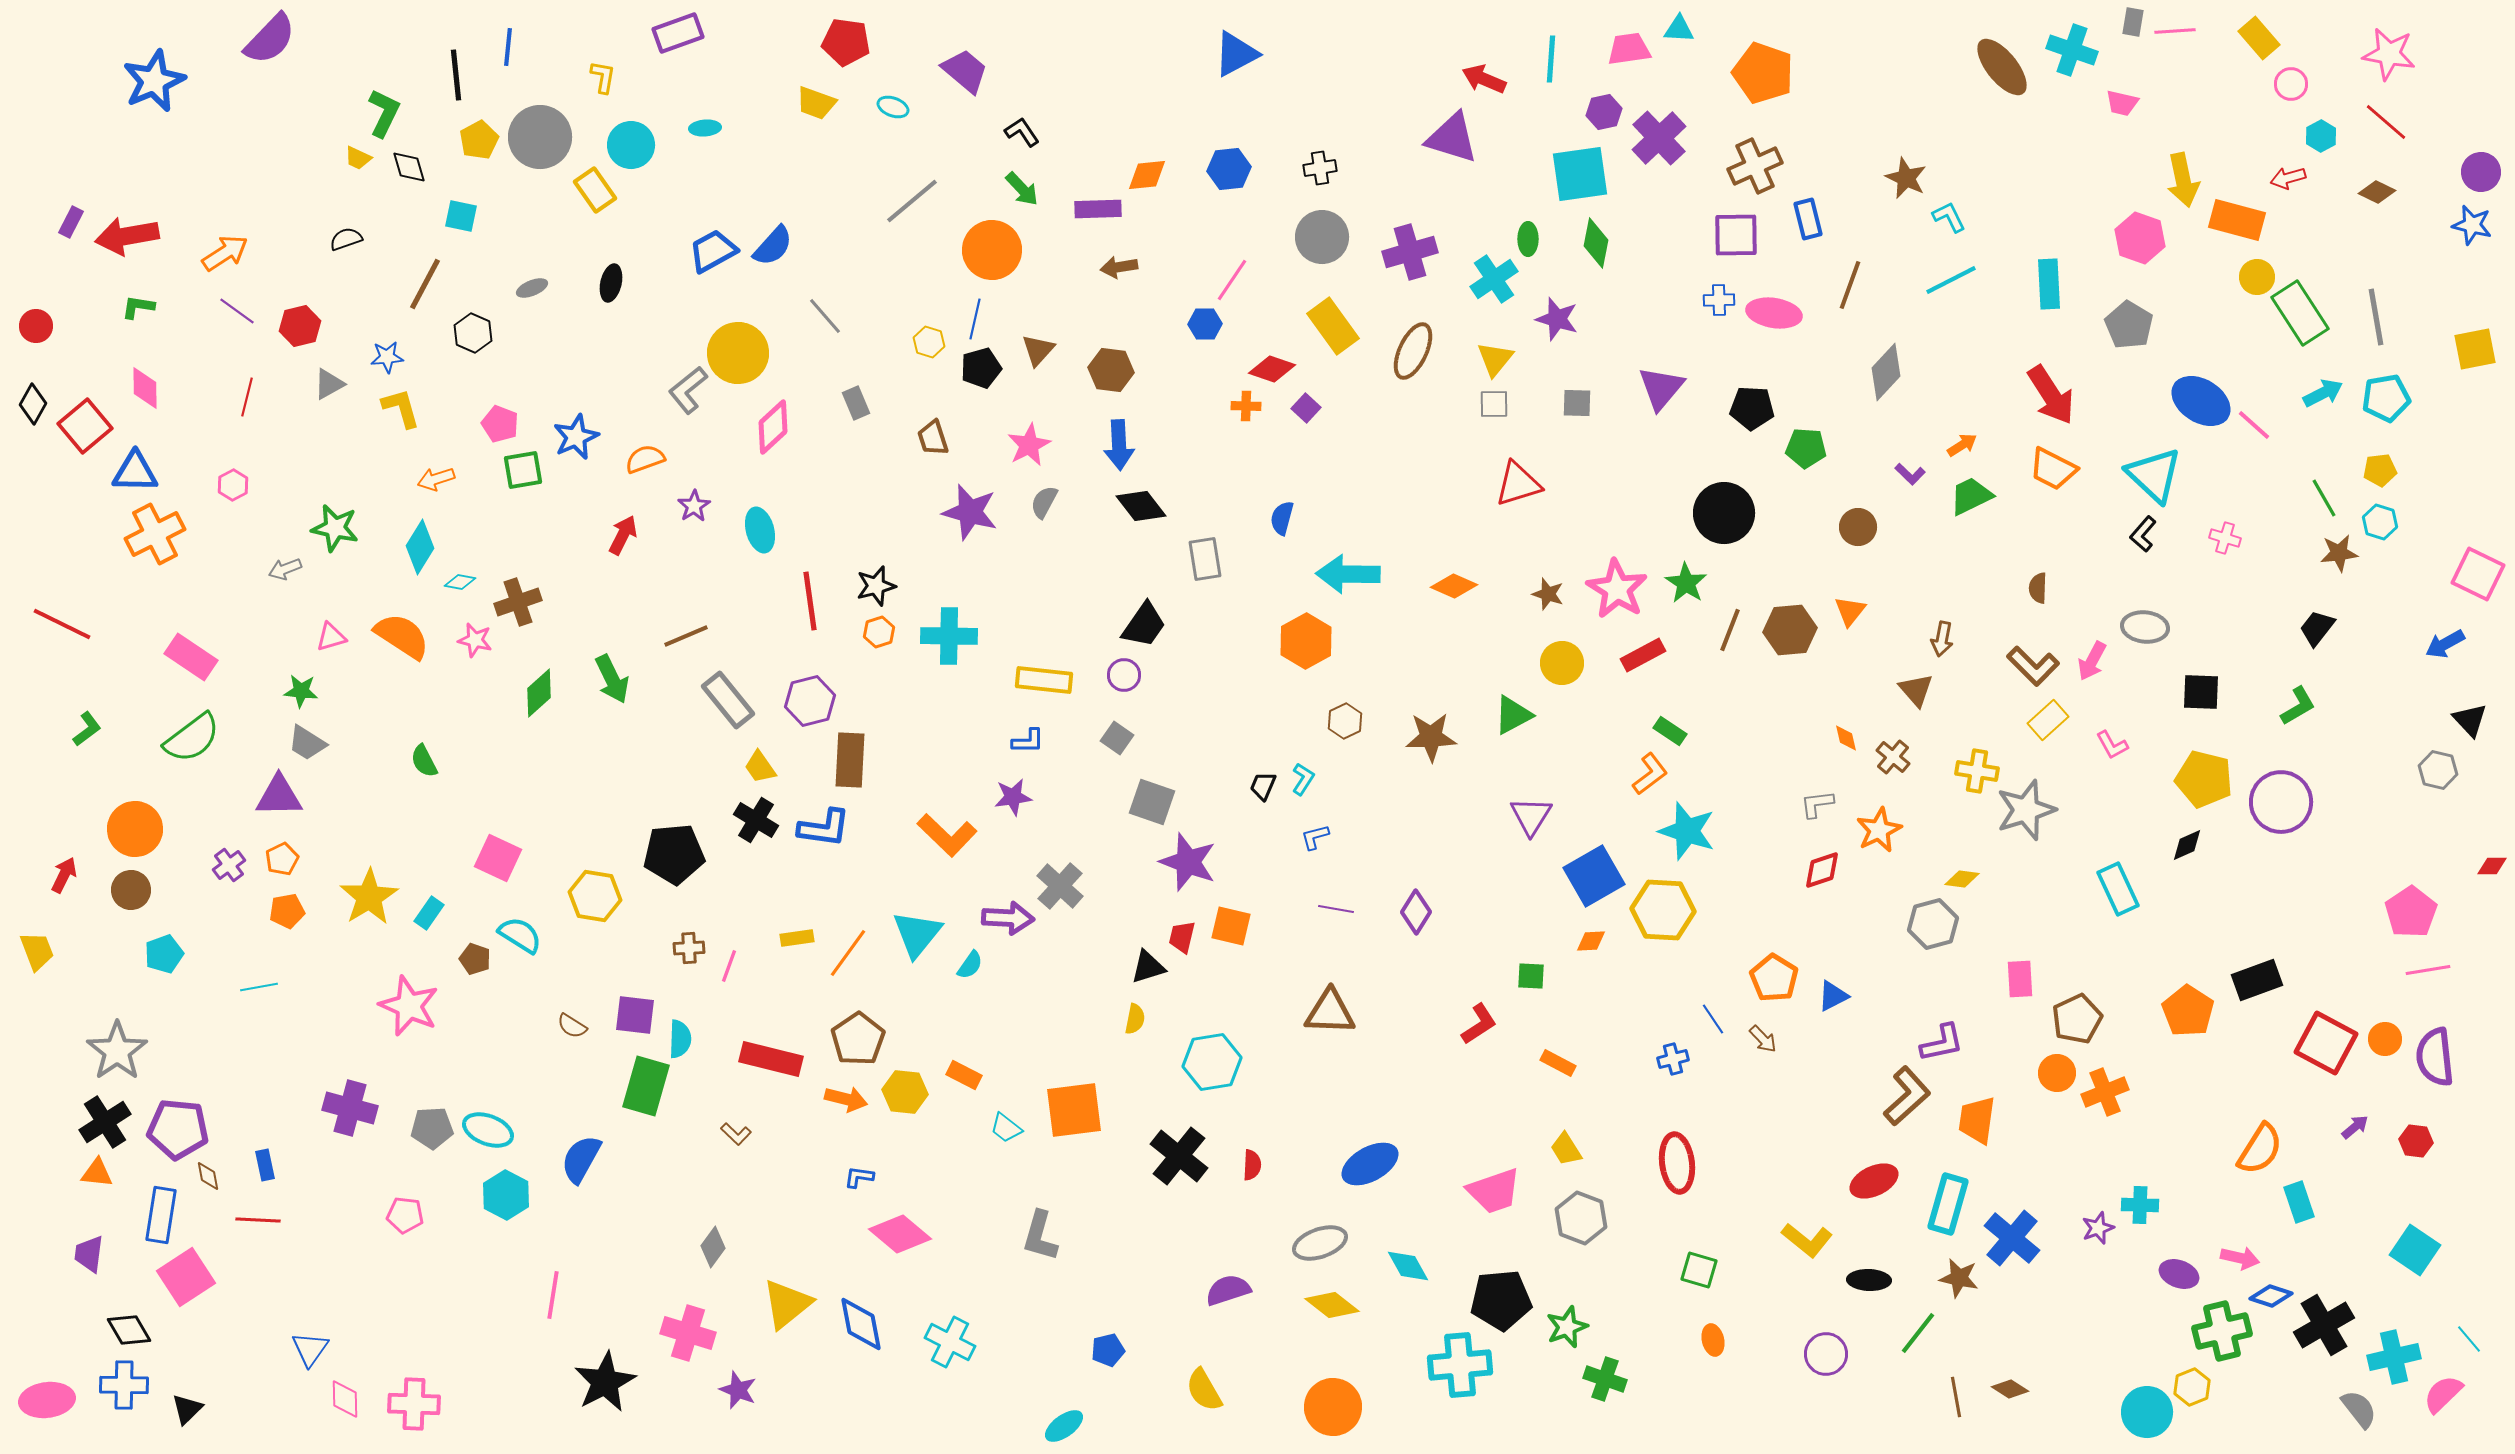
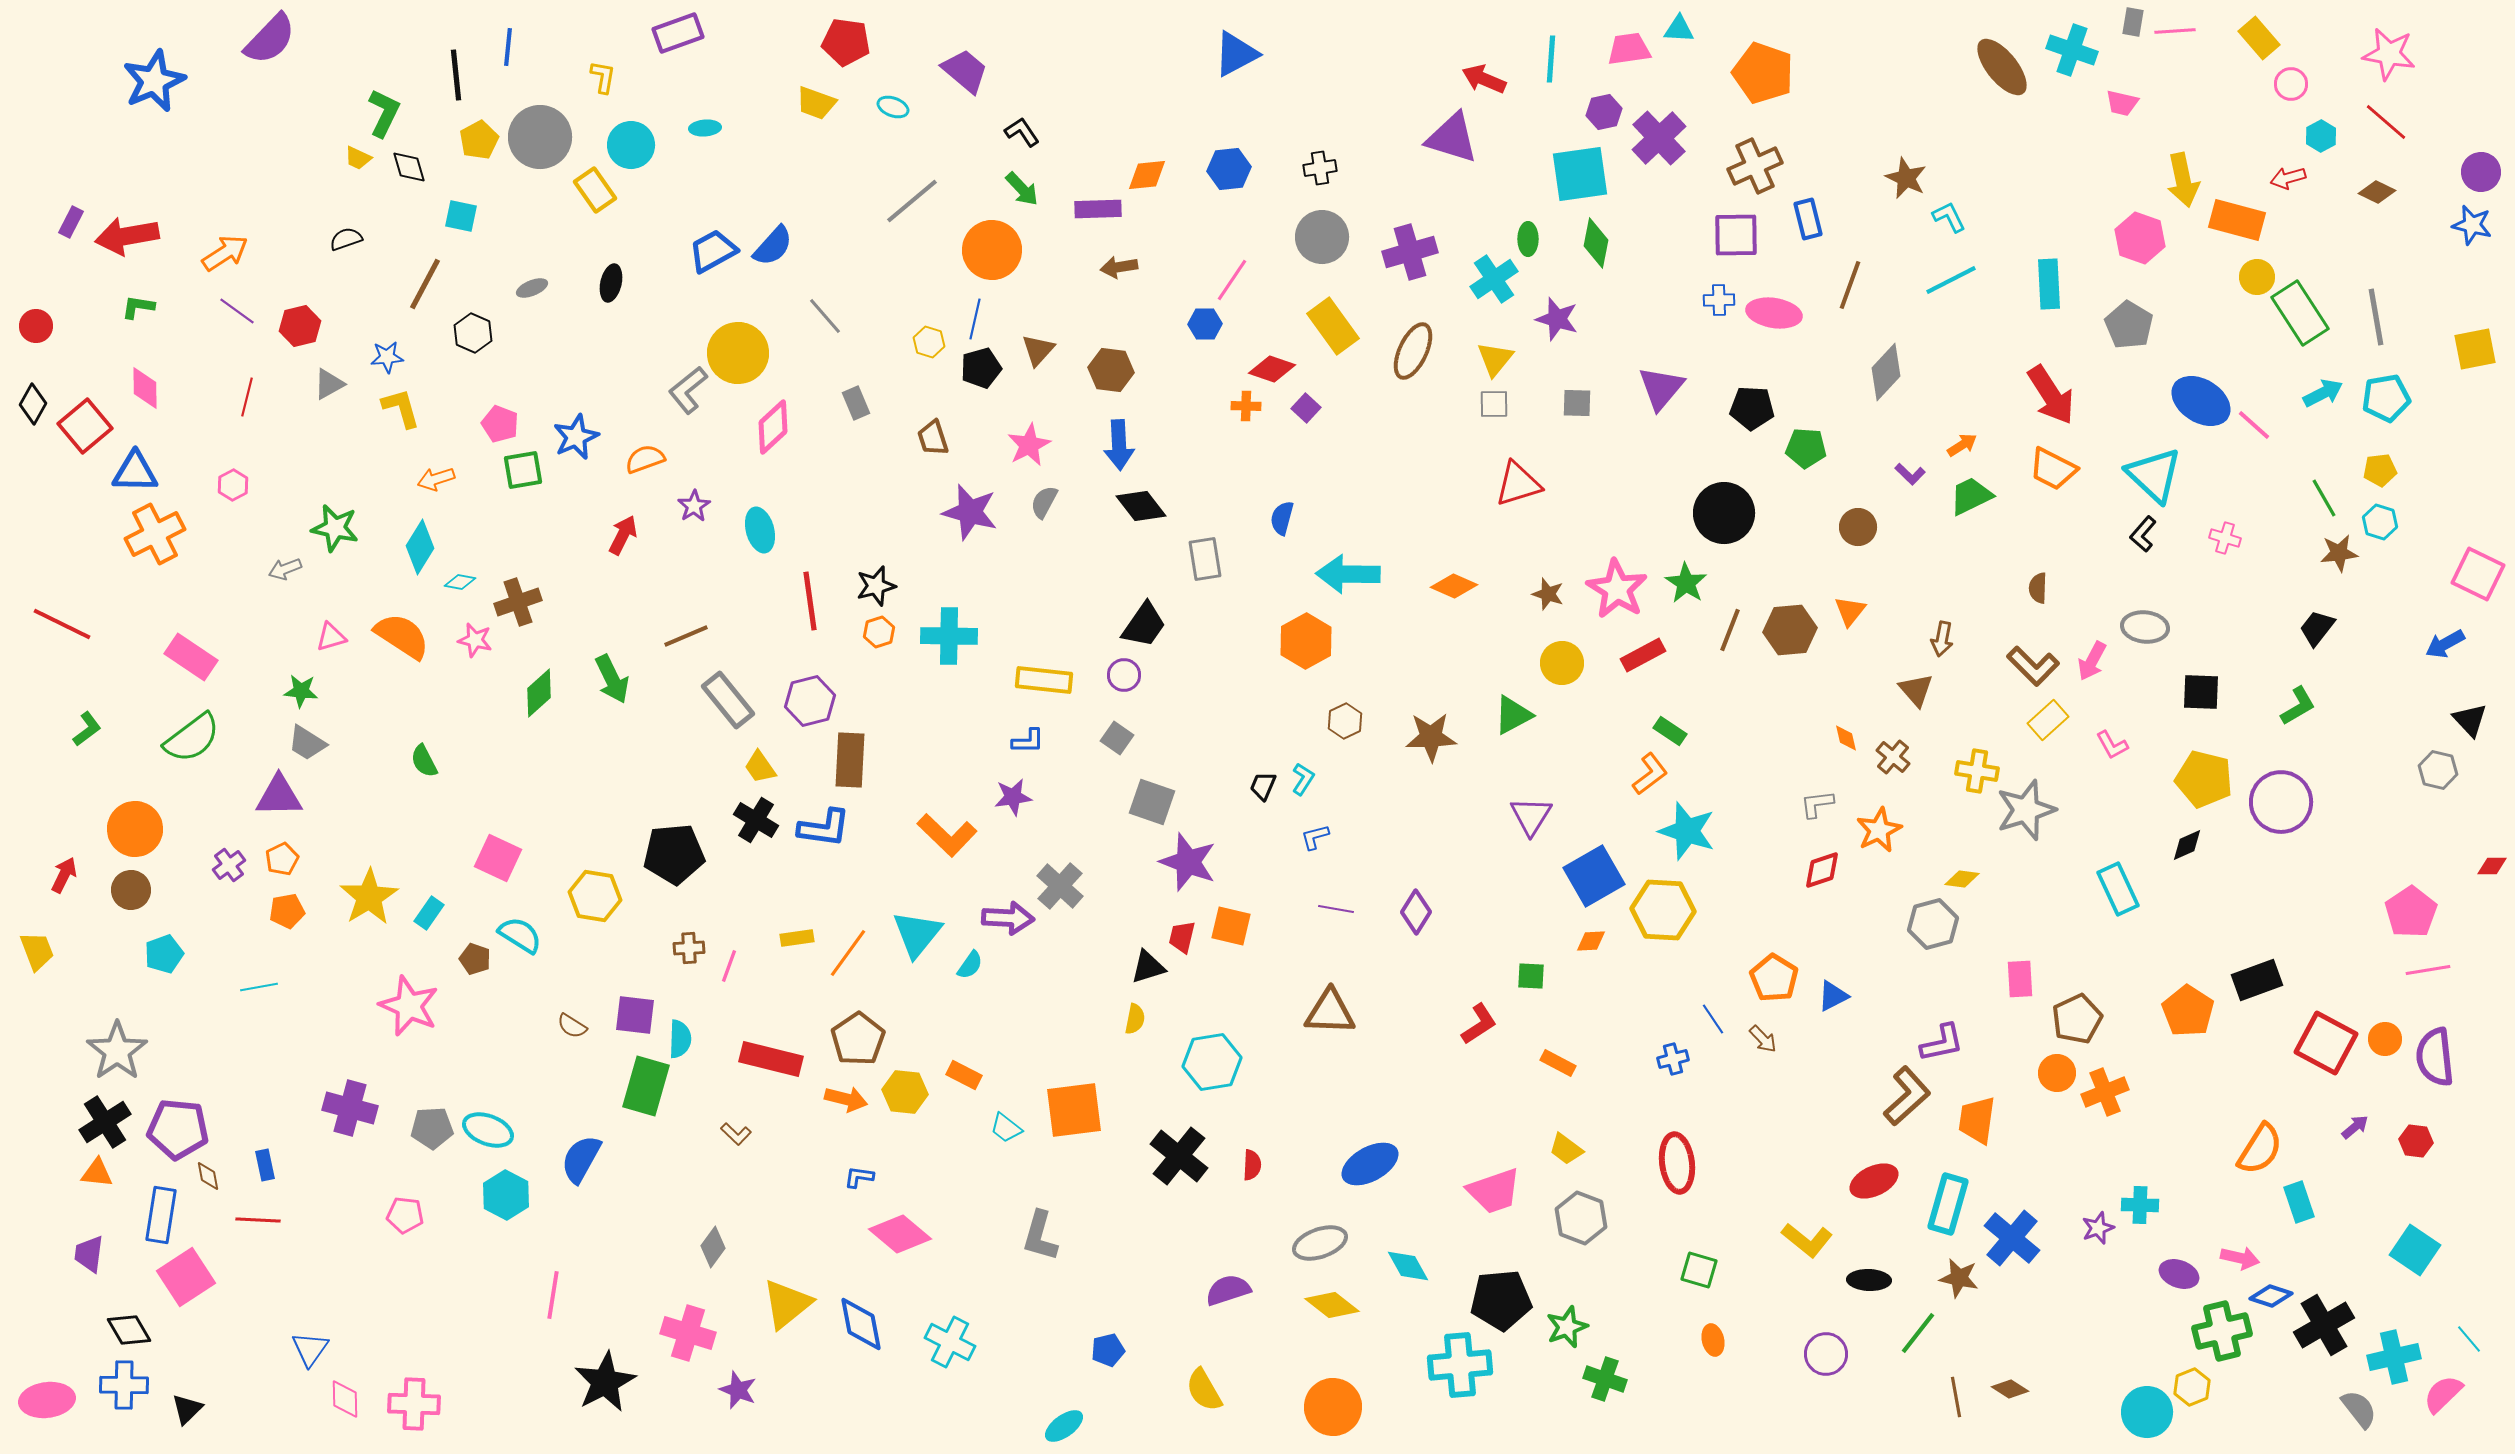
yellow trapezoid at (1566, 1149): rotated 21 degrees counterclockwise
